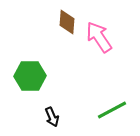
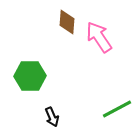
green line: moved 5 px right, 1 px up
